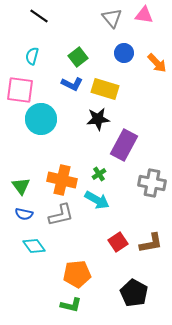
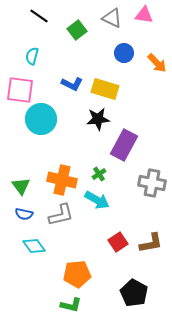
gray triangle: rotated 25 degrees counterclockwise
green square: moved 1 px left, 27 px up
